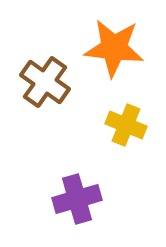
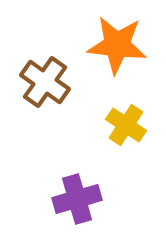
orange star: moved 3 px right, 3 px up
yellow cross: rotated 12 degrees clockwise
